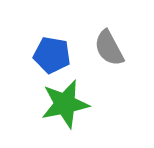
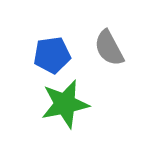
blue pentagon: rotated 18 degrees counterclockwise
